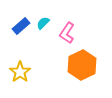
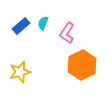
cyan semicircle: rotated 24 degrees counterclockwise
yellow star: rotated 20 degrees clockwise
